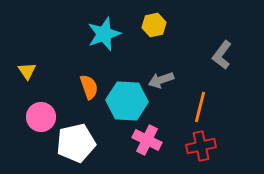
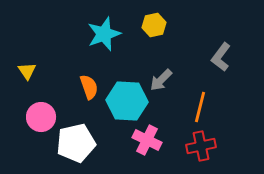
gray L-shape: moved 1 px left, 2 px down
gray arrow: rotated 25 degrees counterclockwise
